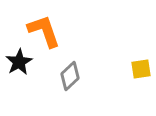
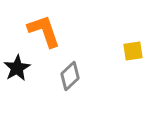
black star: moved 2 px left, 6 px down
yellow square: moved 8 px left, 18 px up
